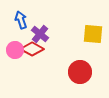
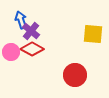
purple cross: moved 9 px left, 3 px up
pink circle: moved 4 px left, 2 px down
red circle: moved 5 px left, 3 px down
